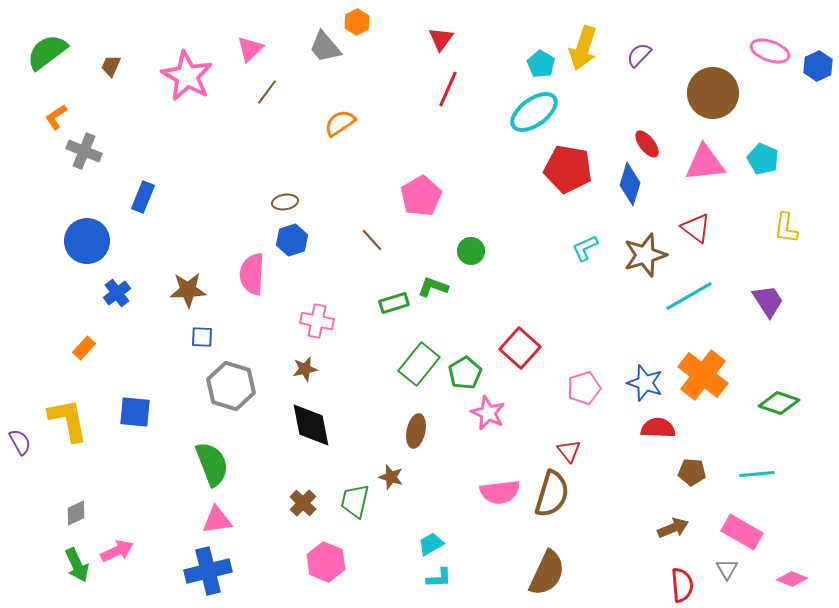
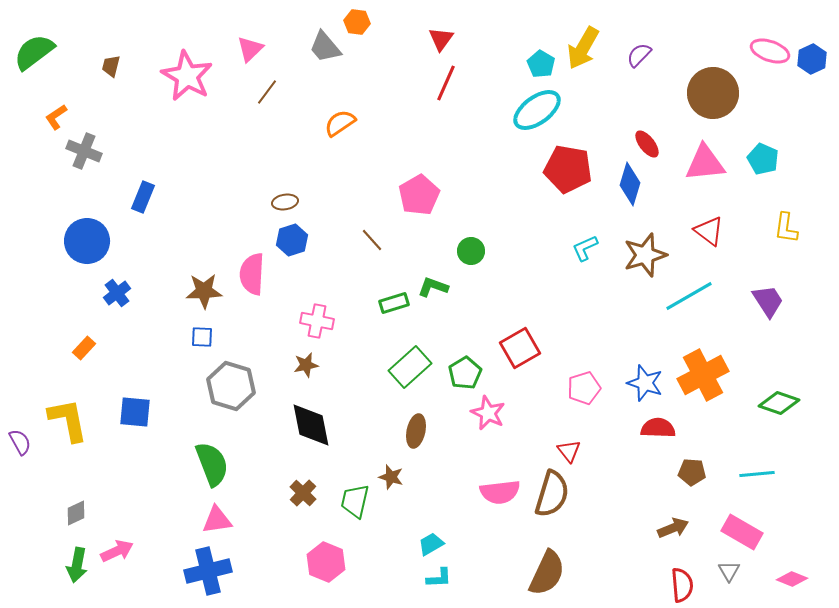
orange hexagon at (357, 22): rotated 25 degrees counterclockwise
yellow arrow at (583, 48): rotated 12 degrees clockwise
green semicircle at (47, 52): moved 13 px left
brown trapezoid at (111, 66): rotated 10 degrees counterclockwise
blue hexagon at (818, 66): moved 6 px left, 7 px up
red line at (448, 89): moved 2 px left, 6 px up
cyan ellipse at (534, 112): moved 3 px right, 2 px up
pink pentagon at (421, 196): moved 2 px left, 1 px up
red triangle at (696, 228): moved 13 px right, 3 px down
brown star at (188, 290): moved 16 px right, 1 px down
red square at (520, 348): rotated 18 degrees clockwise
green rectangle at (419, 364): moved 9 px left, 3 px down; rotated 9 degrees clockwise
brown star at (305, 369): moved 1 px right, 4 px up
orange cross at (703, 375): rotated 24 degrees clockwise
brown cross at (303, 503): moved 10 px up
green arrow at (77, 565): rotated 36 degrees clockwise
gray triangle at (727, 569): moved 2 px right, 2 px down
